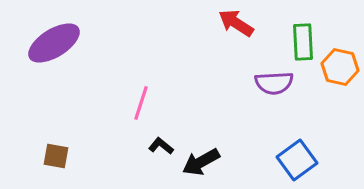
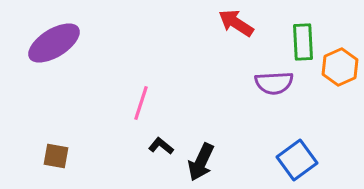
orange hexagon: rotated 24 degrees clockwise
black arrow: rotated 36 degrees counterclockwise
